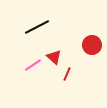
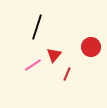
black line: rotated 45 degrees counterclockwise
red circle: moved 1 px left, 2 px down
red triangle: moved 2 px up; rotated 28 degrees clockwise
